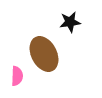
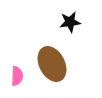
brown ellipse: moved 8 px right, 10 px down
